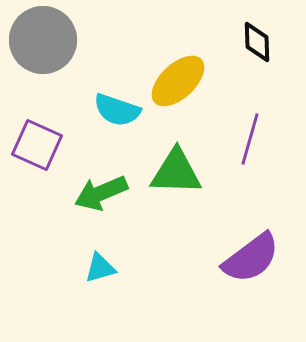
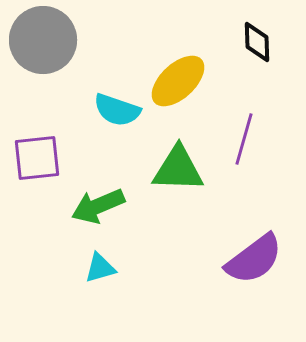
purple line: moved 6 px left
purple square: moved 13 px down; rotated 30 degrees counterclockwise
green triangle: moved 2 px right, 3 px up
green arrow: moved 3 px left, 13 px down
purple semicircle: moved 3 px right, 1 px down
